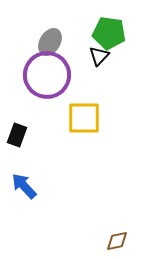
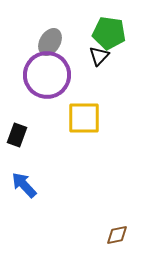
blue arrow: moved 1 px up
brown diamond: moved 6 px up
